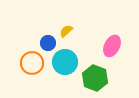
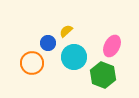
cyan circle: moved 9 px right, 5 px up
green hexagon: moved 8 px right, 3 px up
